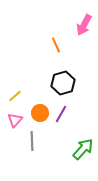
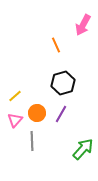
pink arrow: moved 1 px left
orange circle: moved 3 px left
